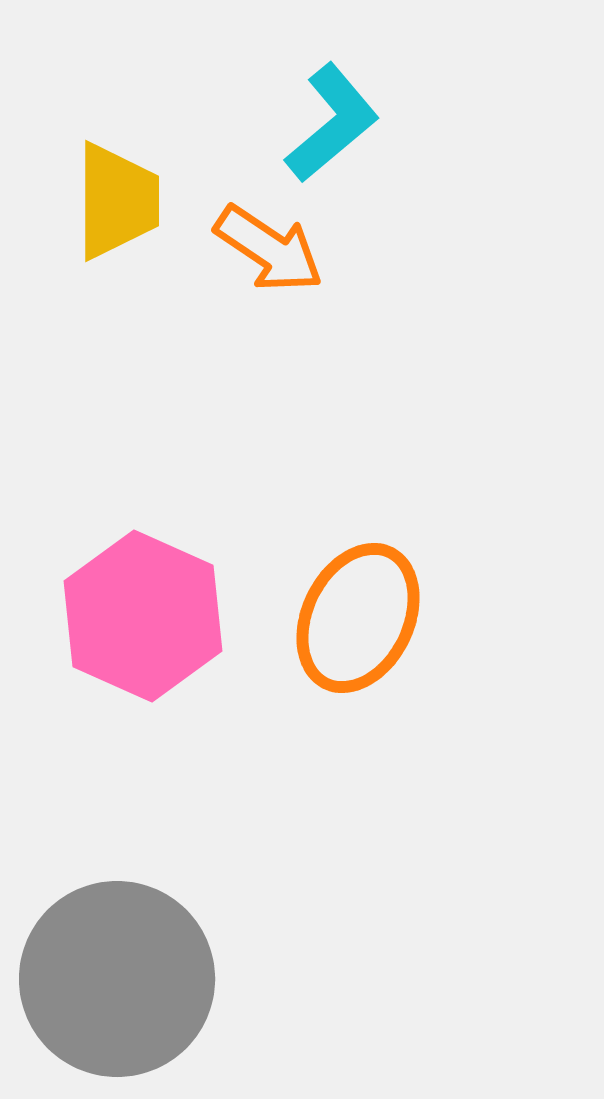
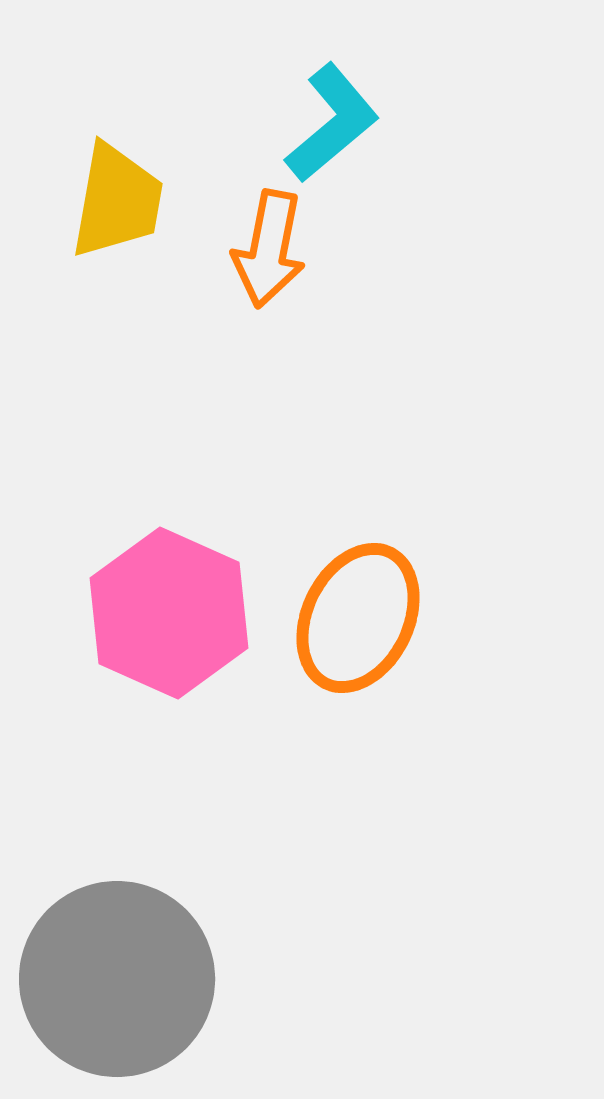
yellow trapezoid: rotated 10 degrees clockwise
orange arrow: rotated 67 degrees clockwise
pink hexagon: moved 26 px right, 3 px up
